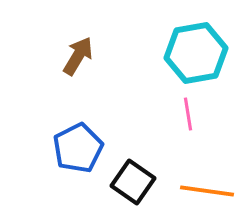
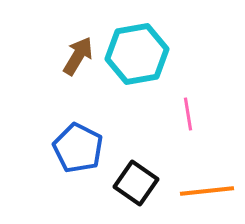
cyan hexagon: moved 59 px left, 1 px down
blue pentagon: rotated 18 degrees counterclockwise
black square: moved 3 px right, 1 px down
orange line: rotated 14 degrees counterclockwise
